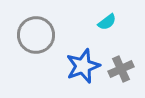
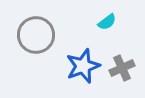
gray cross: moved 1 px right, 1 px up
